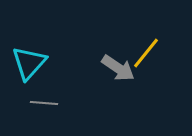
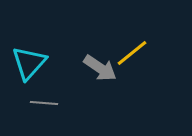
yellow line: moved 14 px left; rotated 12 degrees clockwise
gray arrow: moved 18 px left
